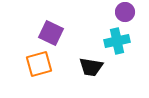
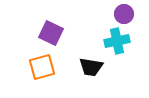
purple circle: moved 1 px left, 2 px down
orange square: moved 3 px right, 3 px down
